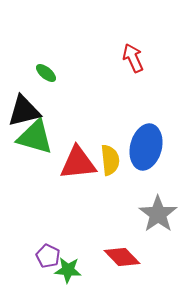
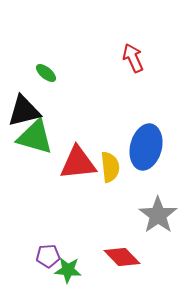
yellow semicircle: moved 7 px down
gray star: moved 1 px down
purple pentagon: rotated 30 degrees counterclockwise
